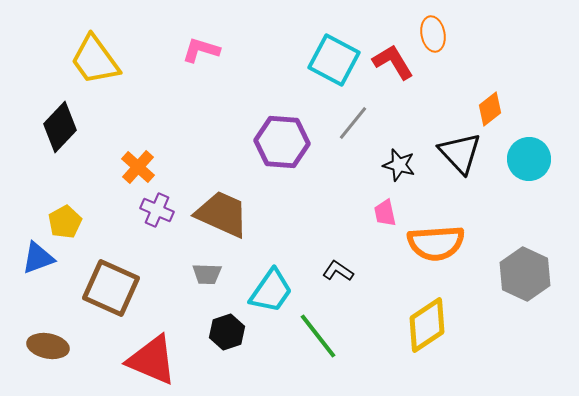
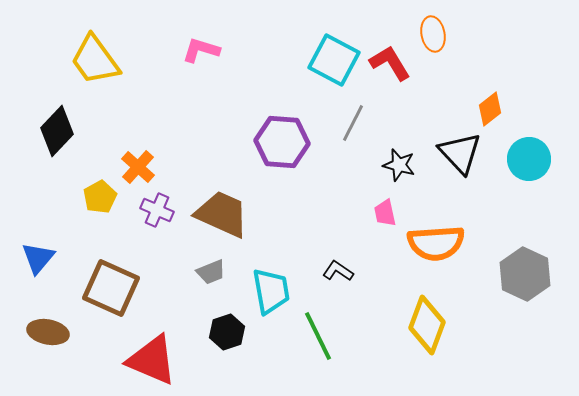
red L-shape: moved 3 px left, 1 px down
gray line: rotated 12 degrees counterclockwise
black diamond: moved 3 px left, 4 px down
yellow pentagon: moved 35 px right, 25 px up
blue triangle: rotated 30 degrees counterclockwise
gray trapezoid: moved 4 px right, 2 px up; rotated 24 degrees counterclockwise
cyan trapezoid: rotated 45 degrees counterclockwise
yellow diamond: rotated 36 degrees counterclockwise
green line: rotated 12 degrees clockwise
brown ellipse: moved 14 px up
